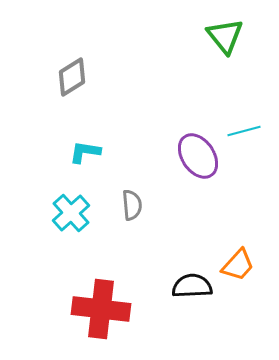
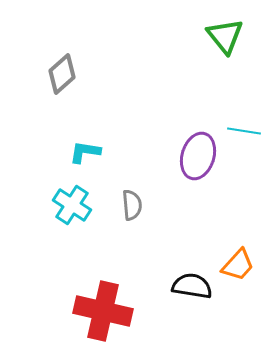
gray diamond: moved 10 px left, 3 px up; rotated 9 degrees counterclockwise
cyan line: rotated 24 degrees clockwise
purple ellipse: rotated 51 degrees clockwise
cyan cross: moved 1 px right, 8 px up; rotated 15 degrees counterclockwise
black semicircle: rotated 12 degrees clockwise
red cross: moved 2 px right, 2 px down; rotated 6 degrees clockwise
